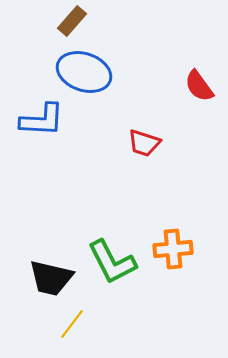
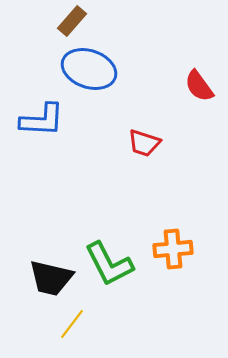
blue ellipse: moved 5 px right, 3 px up
green L-shape: moved 3 px left, 2 px down
